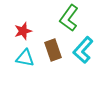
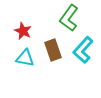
red star: rotated 30 degrees counterclockwise
